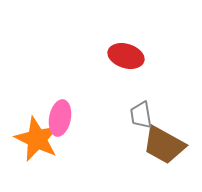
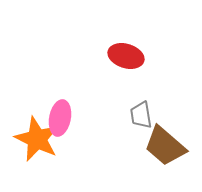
brown trapezoid: moved 1 px right, 1 px down; rotated 12 degrees clockwise
